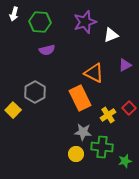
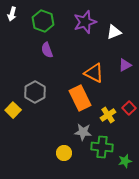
white arrow: moved 2 px left
green hexagon: moved 3 px right, 1 px up; rotated 15 degrees clockwise
white triangle: moved 3 px right, 3 px up
purple semicircle: rotated 84 degrees clockwise
yellow circle: moved 12 px left, 1 px up
